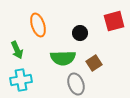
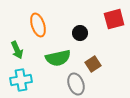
red square: moved 2 px up
green semicircle: moved 5 px left; rotated 10 degrees counterclockwise
brown square: moved 1 px left, 1 px down
